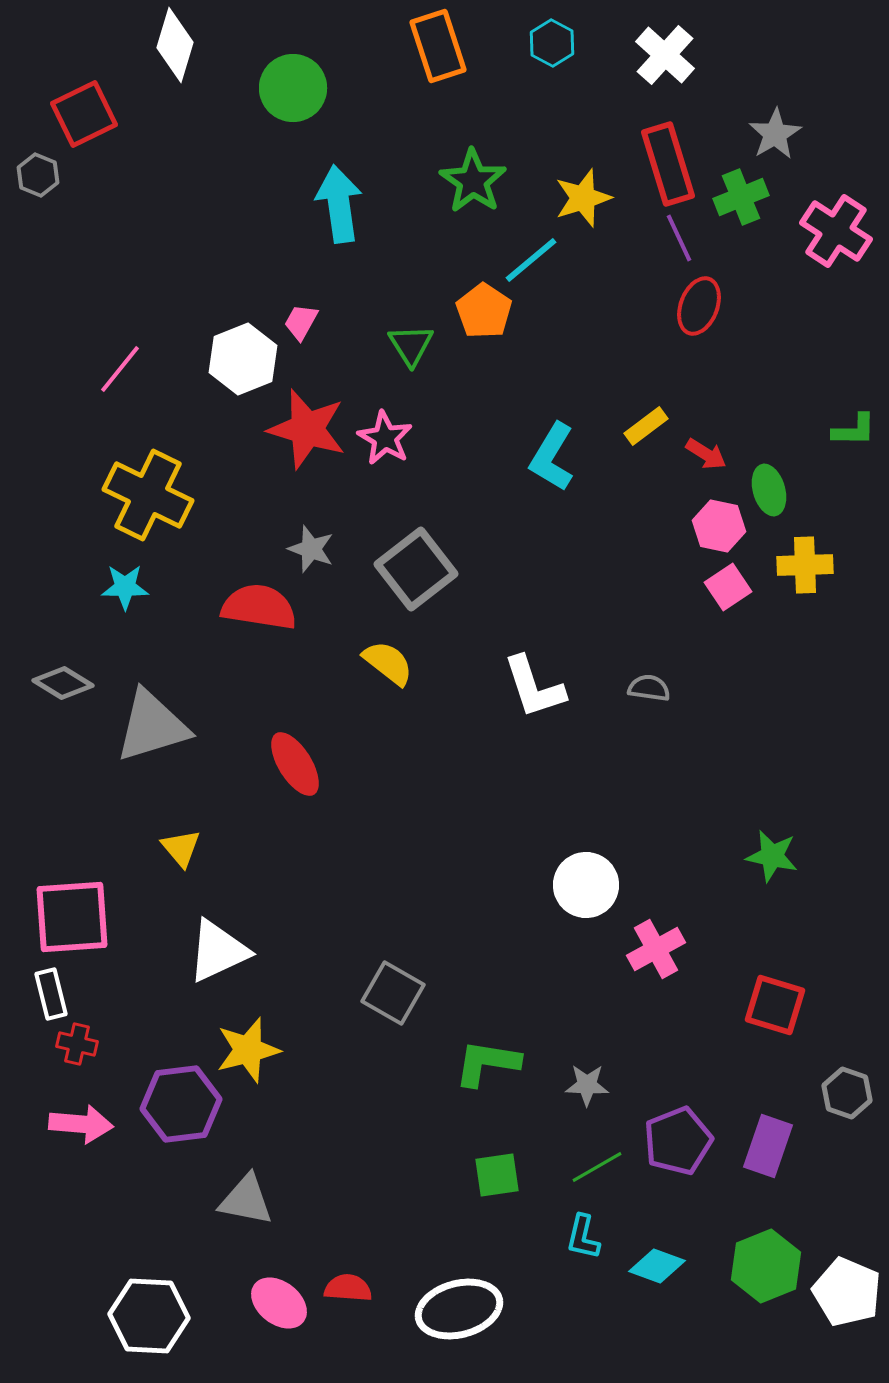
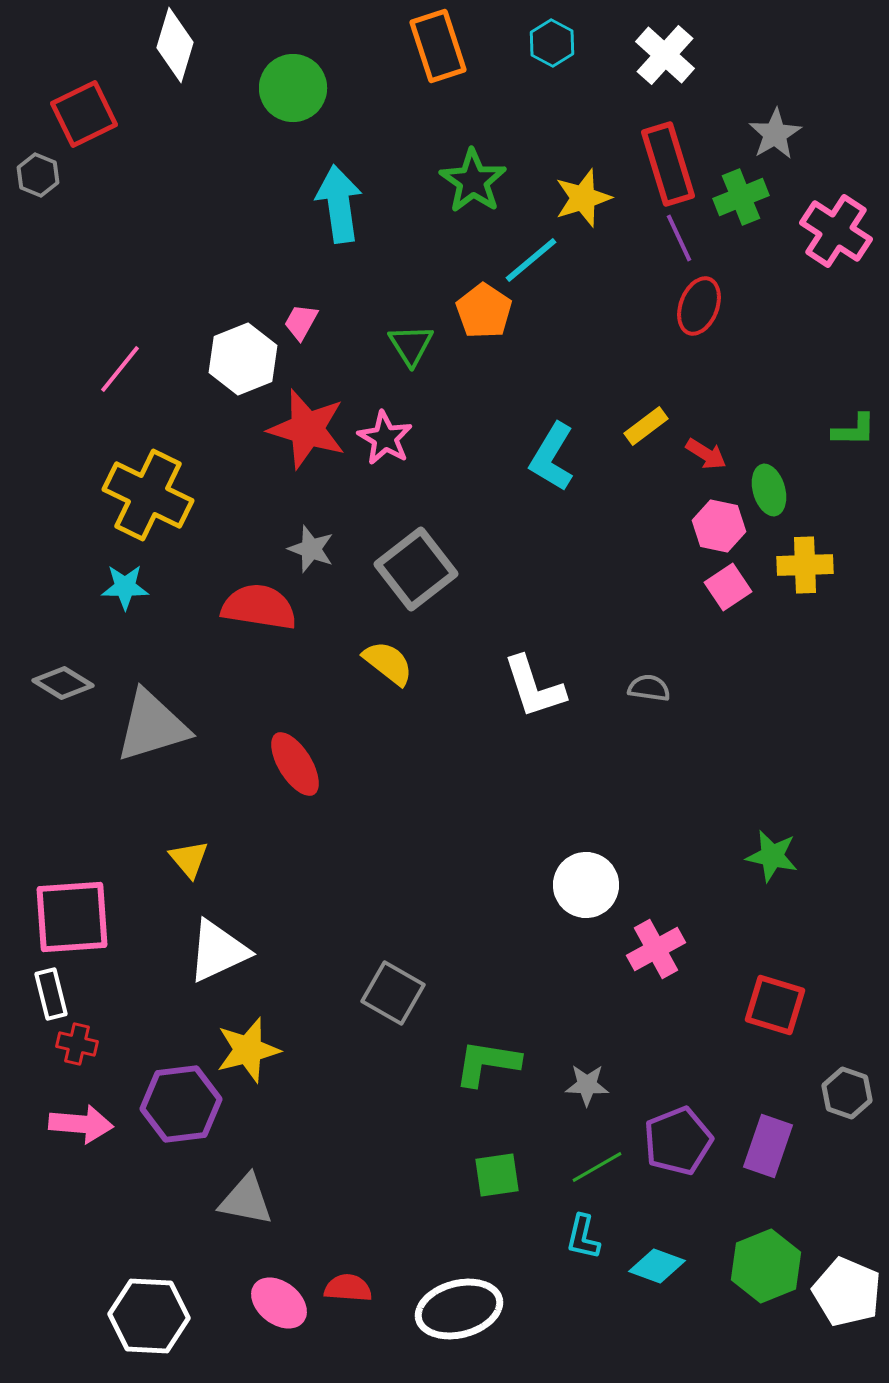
yellow triangle at (181, 848): moved 8 px right, 11 px down
